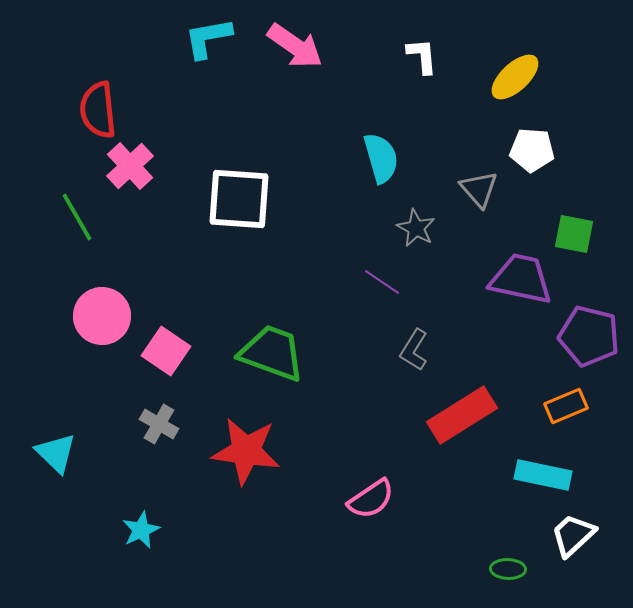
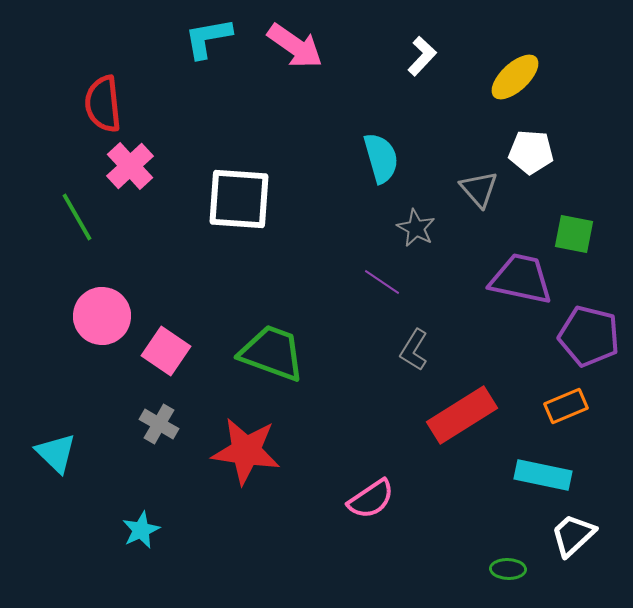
white L-shape: rotated 48 degrees clockwise
red semicircle: moved 5 px right, 6 px up
white pentagon: moved 1 px left, 2 px down
